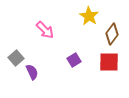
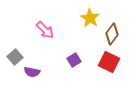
yellow star: moved 1 px right, 2 px down
gray square: moved 1 px left, 1 px up
red square: rotated 25 degrees clockwise
purple semicircle: rotated 126 degrees clockwise
